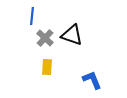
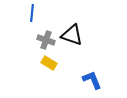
blue line: moved 3 px up
gray cross: moved 1 px right, 2 px down; rotated 24 degrees counterclockwise
yellow rectangle: moved 2 px right, 4 px up; rotated 63 degrees counterclockwise
